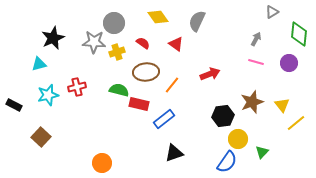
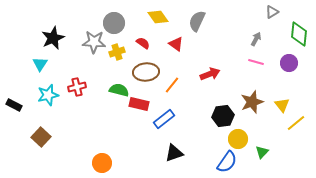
cyan triangle: moved 1 px right; rotated 42 degrees counterclockwise
